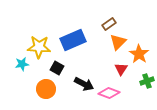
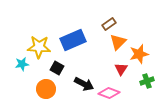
orange star: rotated 24 degrees clockwise
